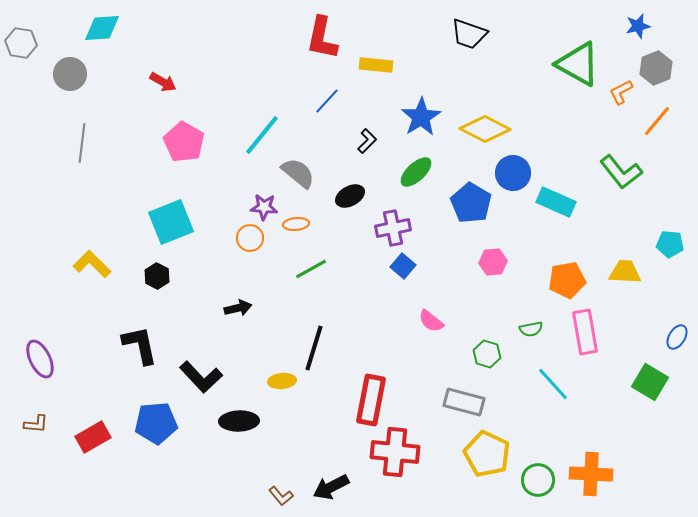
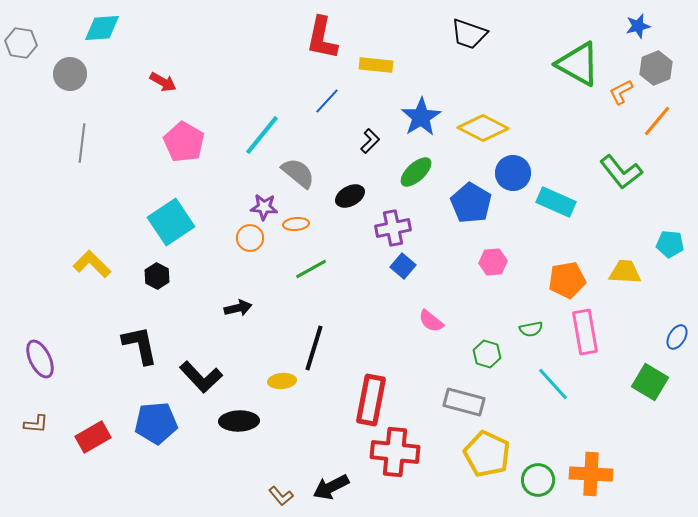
yellow diamond at (485, 129): moved 2 px left, 1 px up
black L-shape at (367, 141): moved 3 px right
cyan square at (171, 222): rotated 12 degrees counterclockwise
